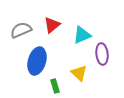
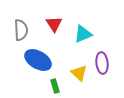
red triangle: moved 2 px right, 1 px up; rotated 24 degrees counterclockwise
gray semicircle: rotated 110 degrees clockwise
cyan triangle: moved 1 px right, 1 px up
purple ellipse: moved 9 px down
blue ellipse: moved 1 px right, 1 px up; rotated 76 degrees counterclockwise
